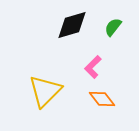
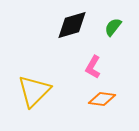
pink L-shape: rotated 15 degrees counterclockwise
yellow triangle: moved 11 px left
orange diamond: rotated 44 degrees counterclockwise
